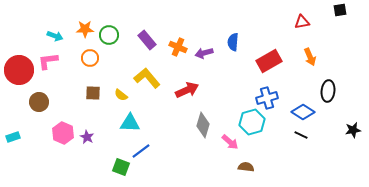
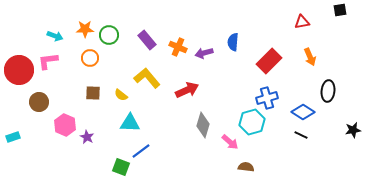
red rectangle: rotated 15 degrees counterclockwise
pink hexagon: moved 2 px right, 8 px up
